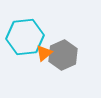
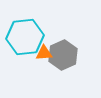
orange triangle: rotated 36 degrees clockwise
